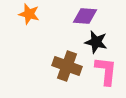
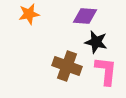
orange star: rotated 25 degrees counterclockwise
